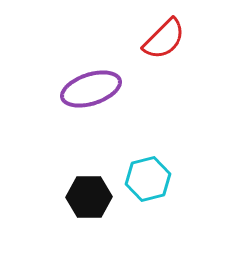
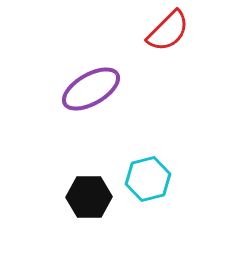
red semicircle: moved 4 px right, 8 px up
purple ellipse: rotated 12 degrees counterclockwise
